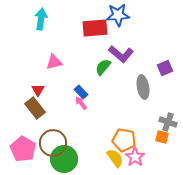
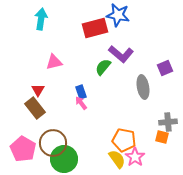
blue star: rotated 15 degrees clockwise
red rectangle: rotated 10 degrees counterclockwise
blue rectangle: rotated 24 degrees clockwise
gray cross: rotated 24 degrees counterclockwise
yellow semicircle: moved 2 px right, 1 px down
